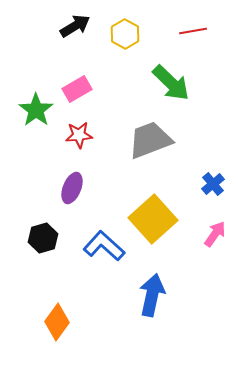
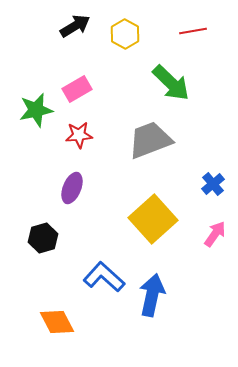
green star: rotated 24 degrees clockwise
blue L-shape: moved 31 px down
orange diamond: rotated 63 degrees counterclockwise
